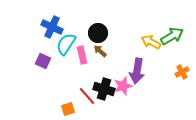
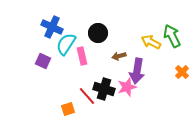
green arrow: rotated 85 degrees counterclockwise
brown arrow: moved 19 px right, 5 px down; rotated 56 degrees counterclockwise
pink rectangle: moved 1 px down
orange cross: rotated 16 degrees counterclockwise
pink star: moved 4 px right, 1 px down
